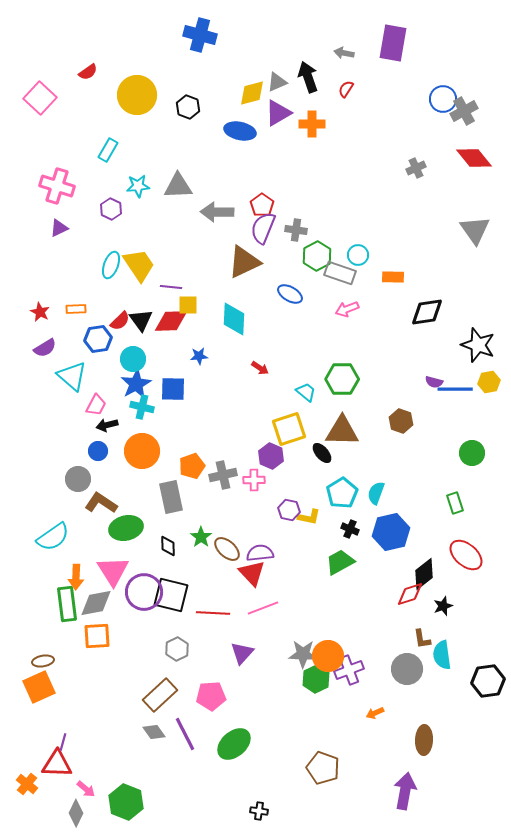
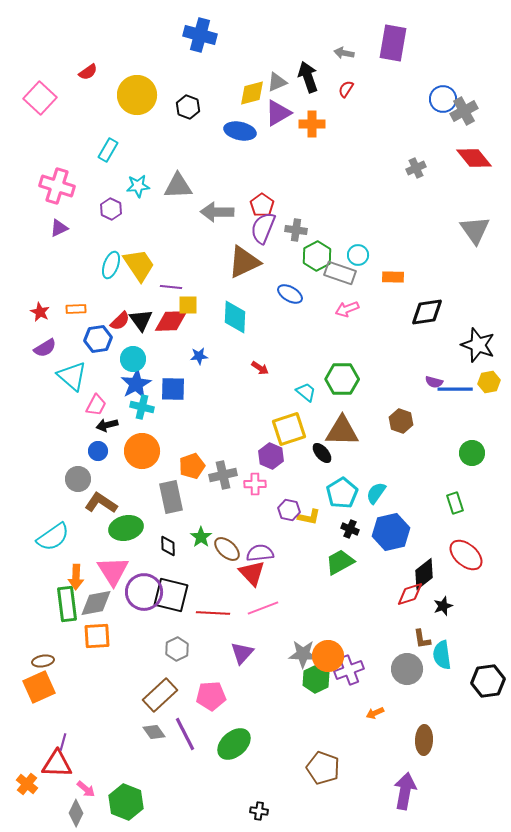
cyan diamond at (234, 319): moved 1 px right, 2 px up
pink cross at (254, 480): moved 1 px right, 4 px down
cyan semicircle at (376, 493): rotated 15 degrees clockwise
